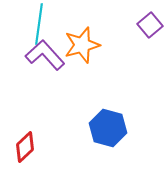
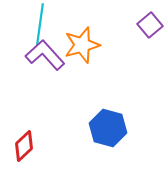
cyan line: moved 1 px right
red diamond: moved 1 px left, 1 px up
